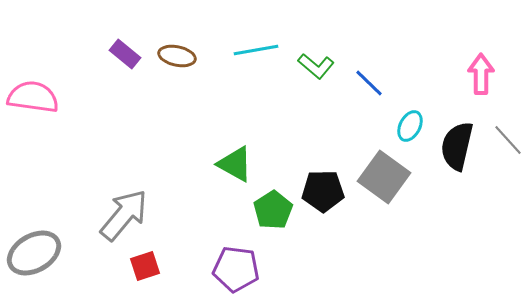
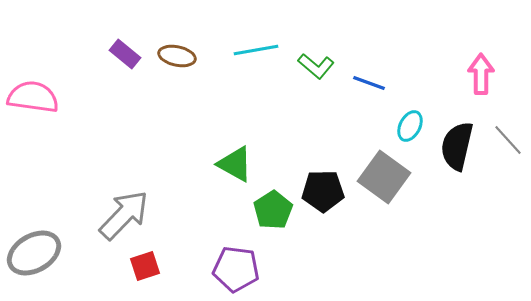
blue line: rotated 24 degrees counterclockwise
gray arrow: rotated 4 degrees clockwise
